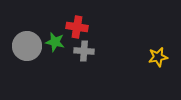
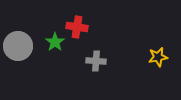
green star: rotated 24 degrees clockwise
gray circle: moved 9 px left
gray cross: moved 12 px right, 10 px down
